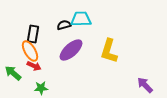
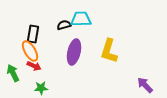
purple ellipse: moved 3 px right, 2 px down; rotated 35 degrees counterclockwise
green arrow: rotated 24 degrees clockwise
